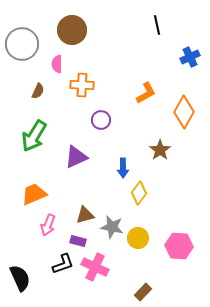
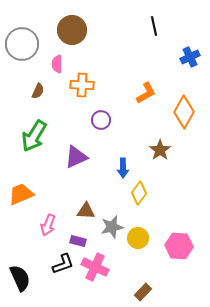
black line: moved 3 px left, 1 px down
orange trapezoid: moved 13 px left
brown triangle: moved 1 px right, 4 px up; rotated 18 degrees clockwise
gray star: rotated 25 degrees counterclockwise
